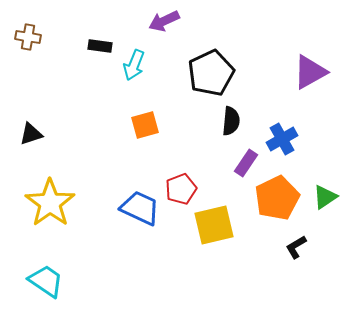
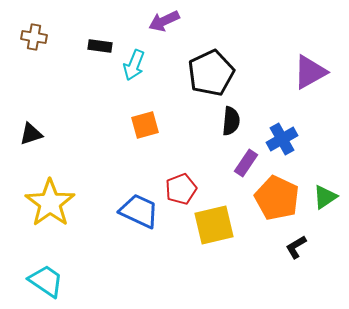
brown cross: moved 6 px right
orange pentagon: rotated 21 degrees counterclockwise
blue trapezoid: moved 1 px left, 3 px down
